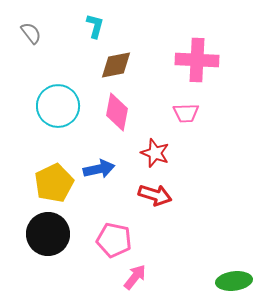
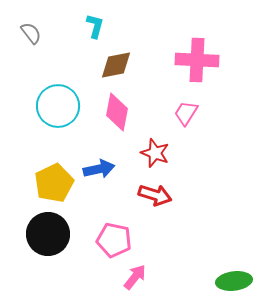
pink trapezoid: rotated 124 degrees clockwise
